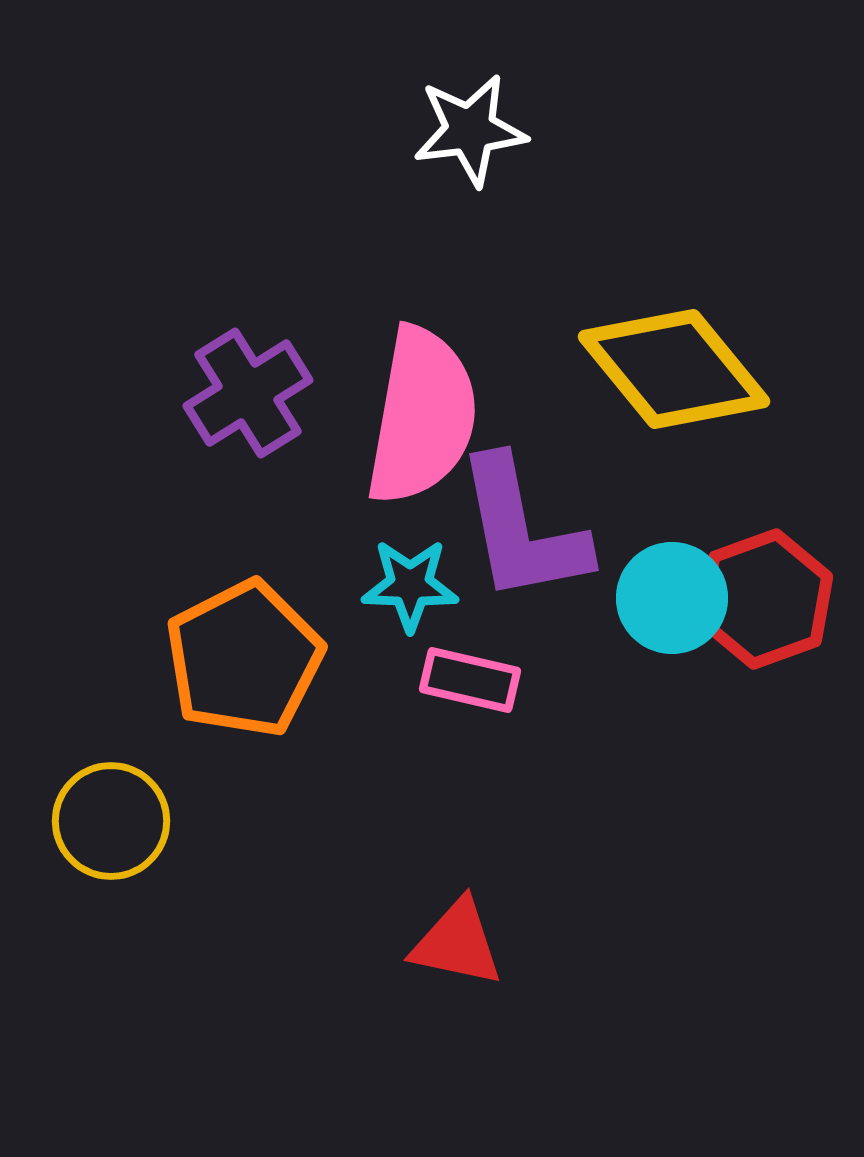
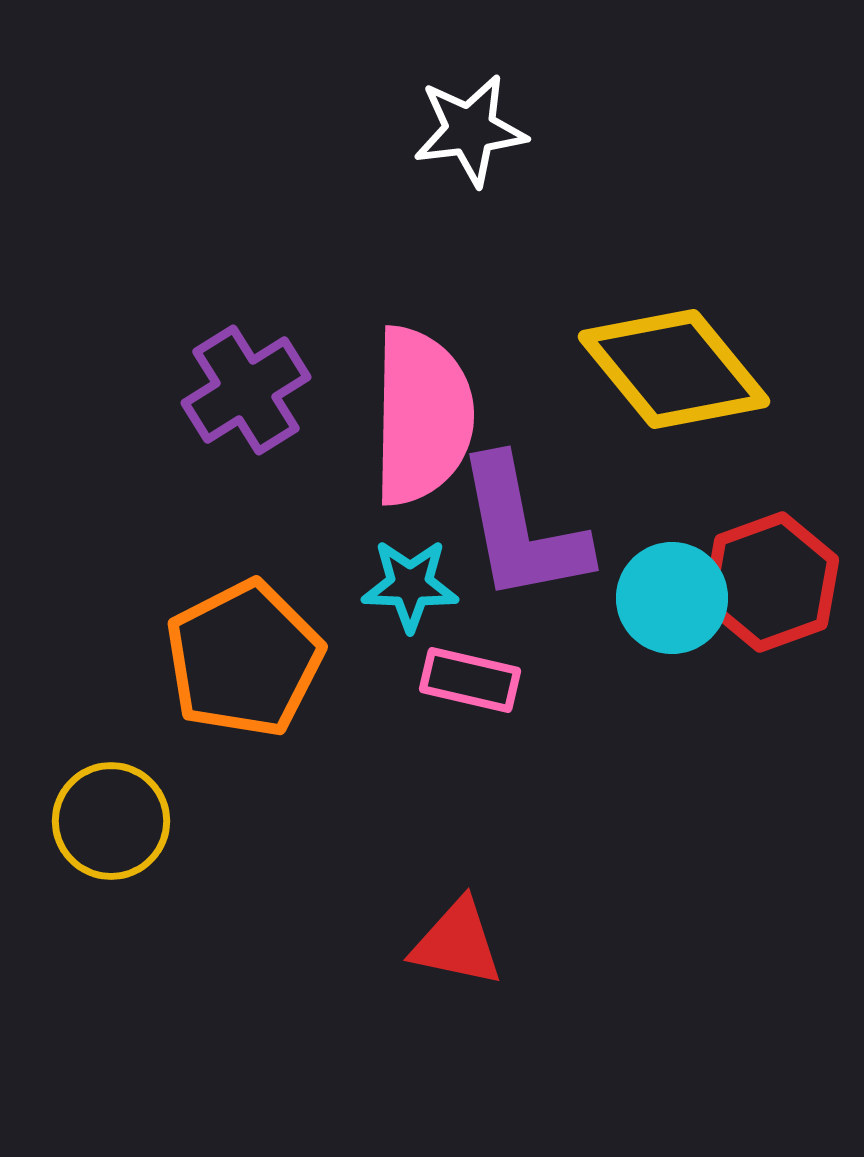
purple cross: moved 2 px left, 3 px up
pink semicircle: rotated 9 degrees counterclockwise
red hexagon: moved 6 px right, 17 px up
